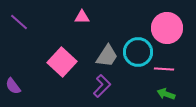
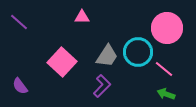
pink line: rotated 36 degrees clockwise
purple semicircle: moved 7 px right
